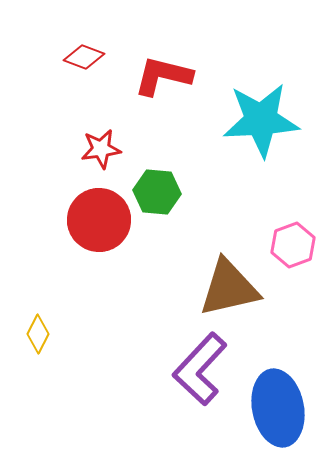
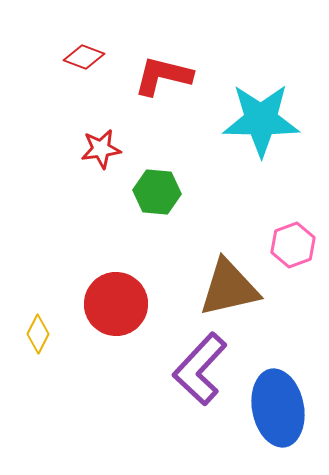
cyan star: rotated 4 degrees clockwise
red circle: moved 17 px right, 84 px down
